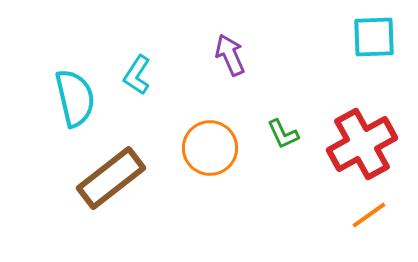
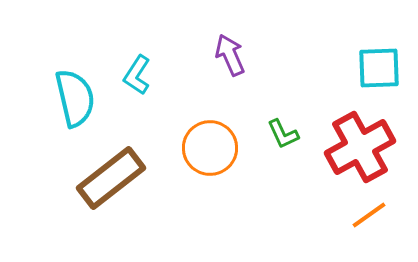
cyan square: moved 5 px right, 31 px down
red cross: moved 2 px left, 3 px down
